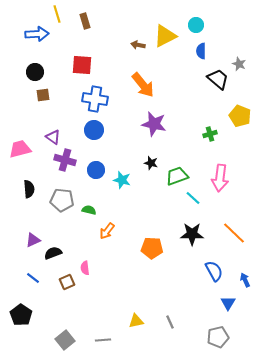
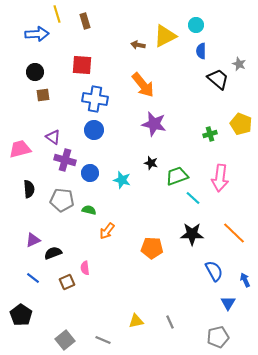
yellow pentagon at (240, 116): moved 1 px right, 8 px down
blue circle at (96, 170): moved 6 px left, 3 px down
gray line at (103, 340): rotated 28 degrees clockwise
